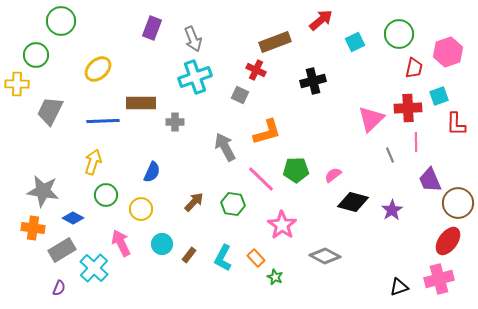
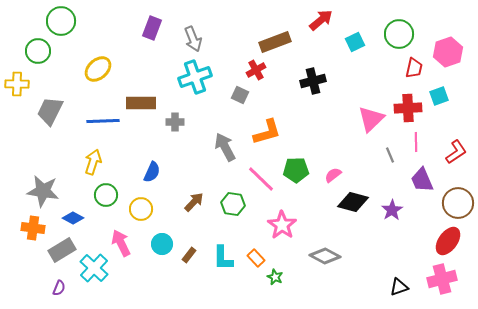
green circle at (36, 55): moved 2 px right, 4 px up
red cross at (256, 70): rotated 36 degrees clockwise
red L-shape at (456, 124): moved 28 px down; rotated 125 degrees counterclockwise
purple trapezoid at (430, 180): moved 8 px left
cyan L-shape at (223, 258): rotated 28 degrees counterclockwise
pink cross at (439, 279): moved 3 px right
